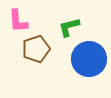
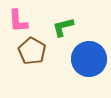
green L-shape: moved 6 px left
brown pentagon: moved 4 px left, 2 px down; rotated 24 degrees counterclockwise
